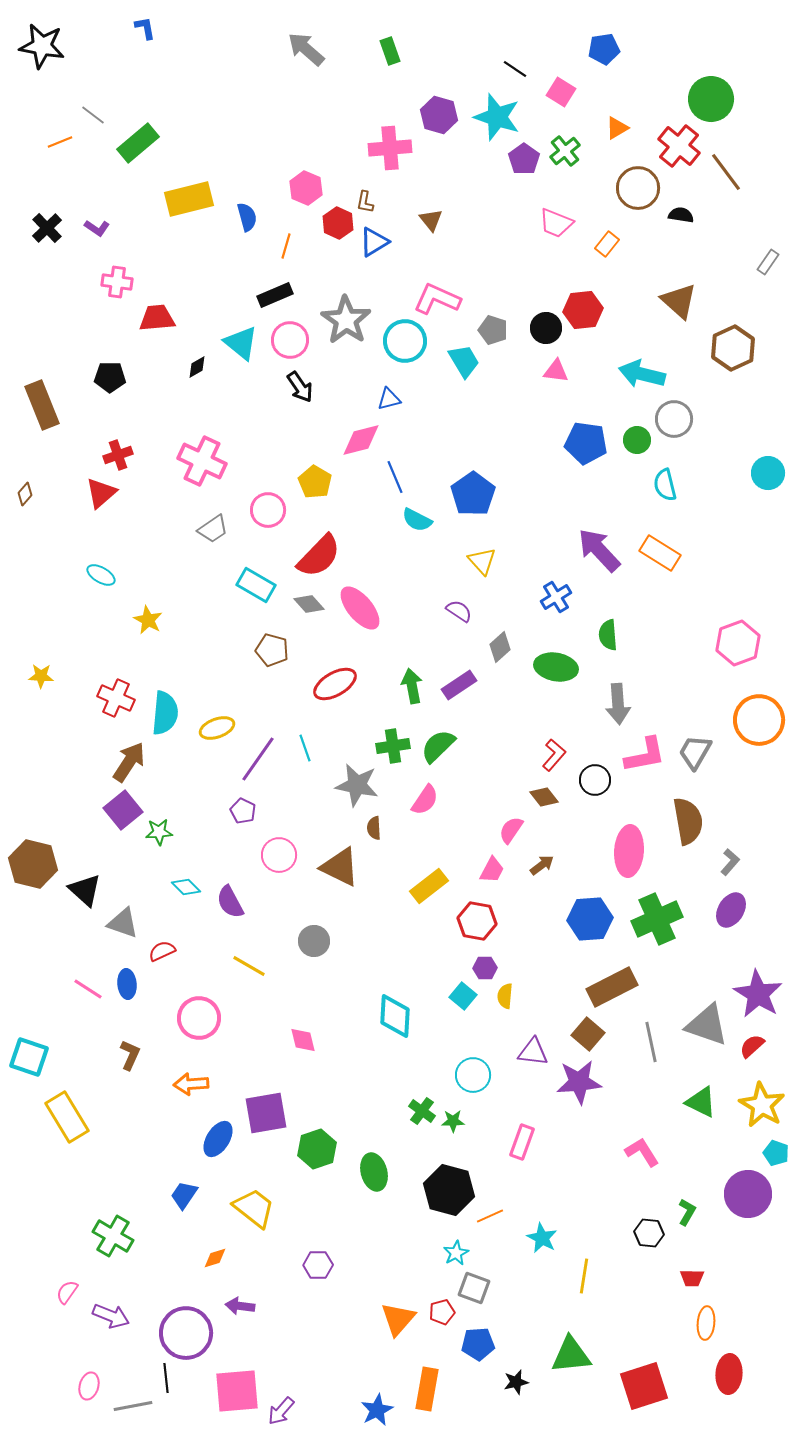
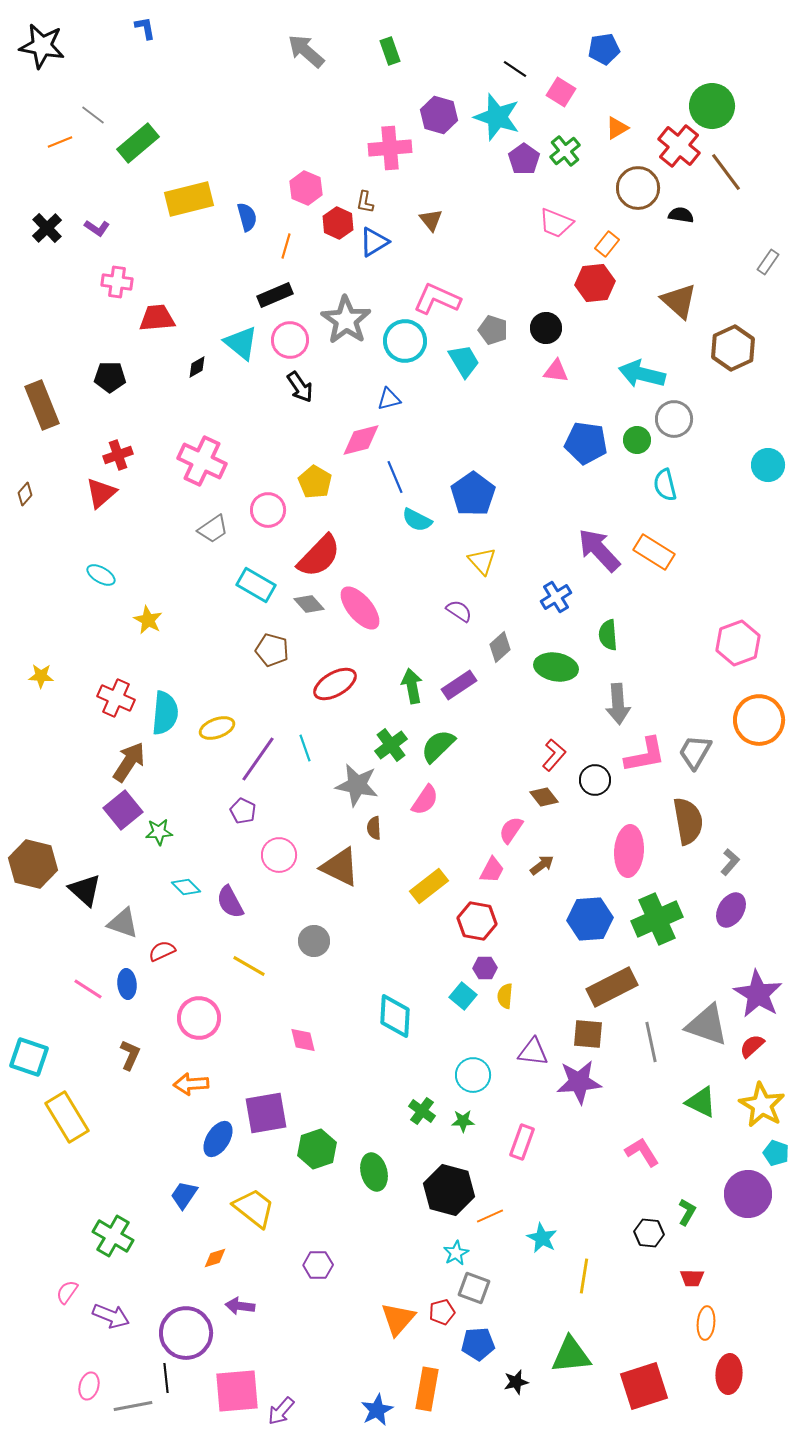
gray arrow at (306, 49): moved 2 px down
green circle at (711, 99): moved 1 px right, 7 px down
red hexagon at (583, 310): moved 12 px right, 27 px up
cyan circle at (768, 473): moved 8 px up
orange rectangle at (660, 553): moved 6 px left, 1 px up
green cross at (393, 746): moved 2 px left, 1 px up; rotated 28 degrees counterclockwise
brown square at (588, 1034): rotated 36 degrees counterclockwise
green star at (453, 1121): moved 10 px right
